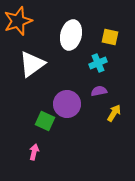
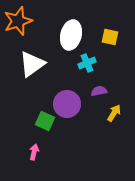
cyan cross: moved 11 px left
